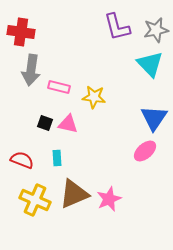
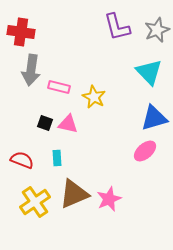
gray star: moved 1 px right; rotated 10 degrees counterclockwise
cyan triangle: moved 1 px left, 8 px down
yellow star: rotated 20 degrees clockwise
blue triangle: rotated 40 degrees clockwise
yellow cross: moved 2 px down; rotated 32 degrees clockwise
